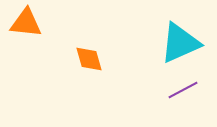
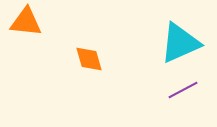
orange triangle: moved 1 px up
